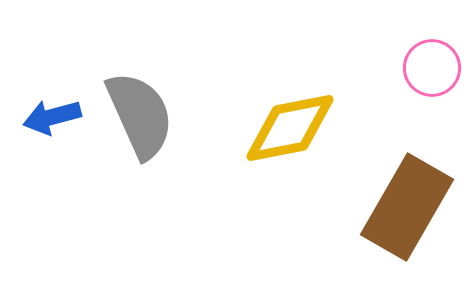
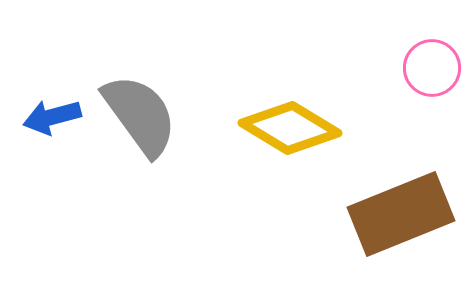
gray semicircle: rotated 12 degrees counterclockwise
yellow diamond: rotated 42 degrees clockwise
brown rectangle: moved 6 px left, 7 px down; rotated 38 degrees clockwise
